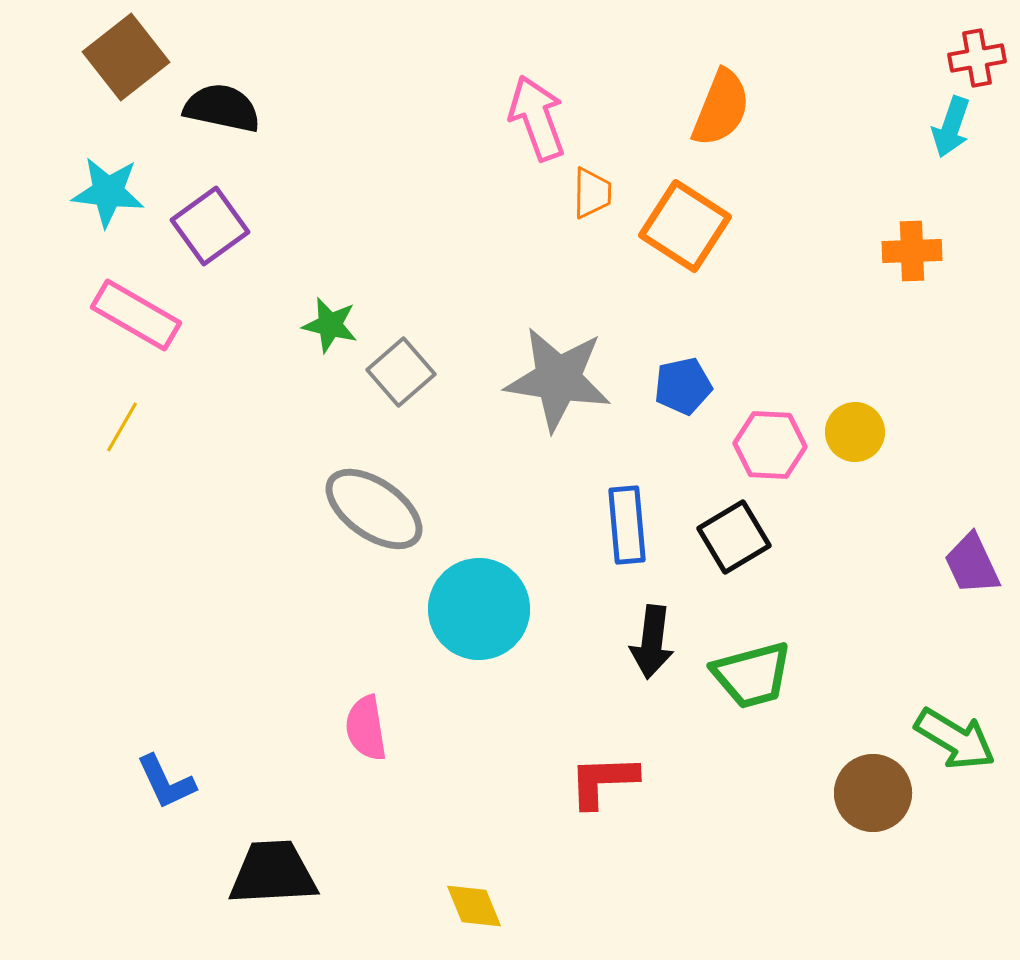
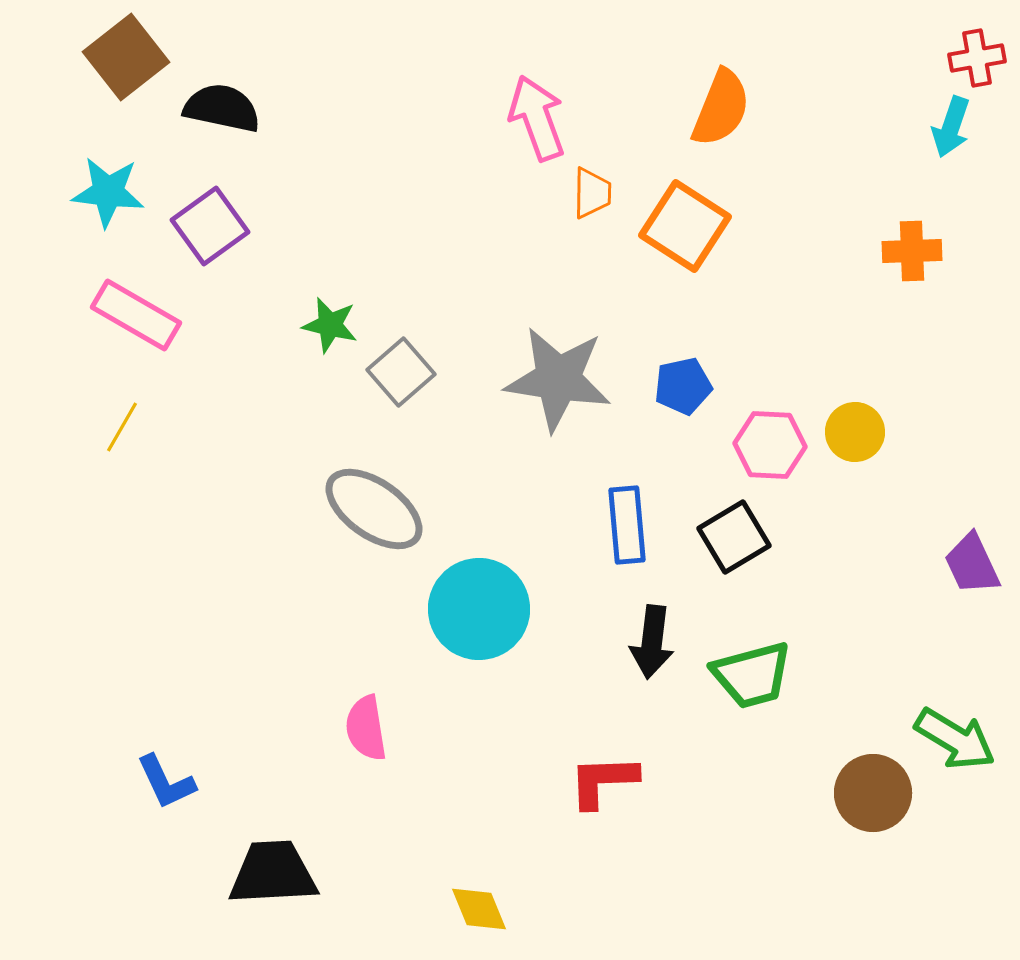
yellow diamond: moved 5 px right, 3 px down
